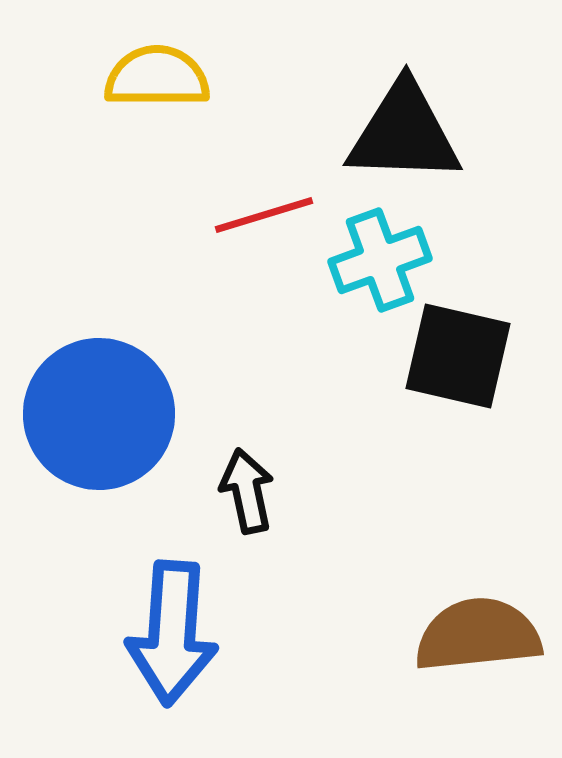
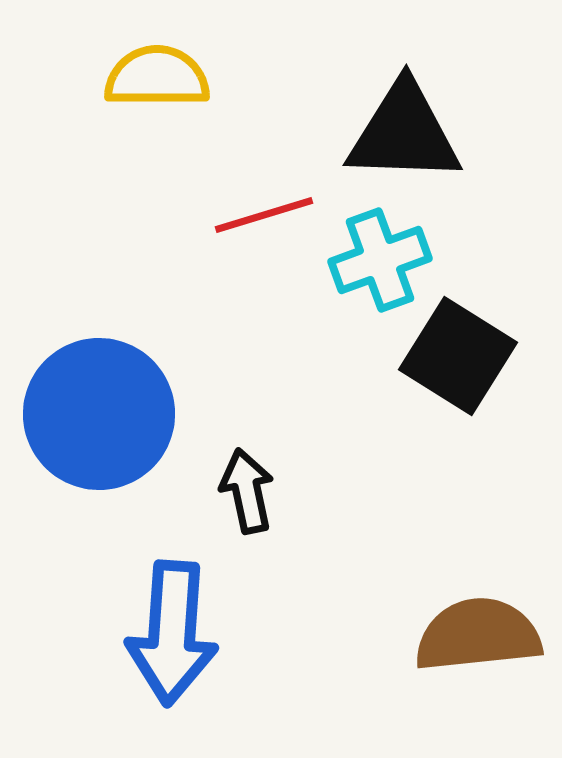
black square: rotated 19 degrees clockwise
